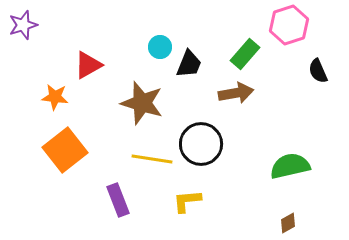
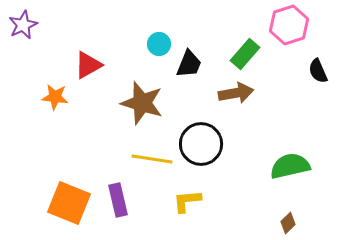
purple star: rotated 8 degrees counterclockwise
cyan circle: moved 1 px left, 3 px up
orange square: moved 4 px right, 53 px down; rotated 30 degrees counterclockwise
purple rectangle: rotated 8 degrees clockwise
brown diamond: rotated 15 degrees counterclockwise
